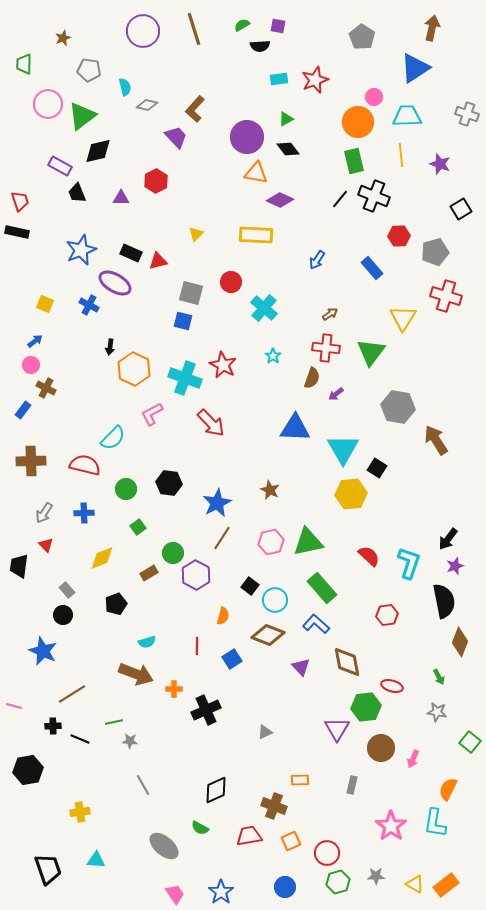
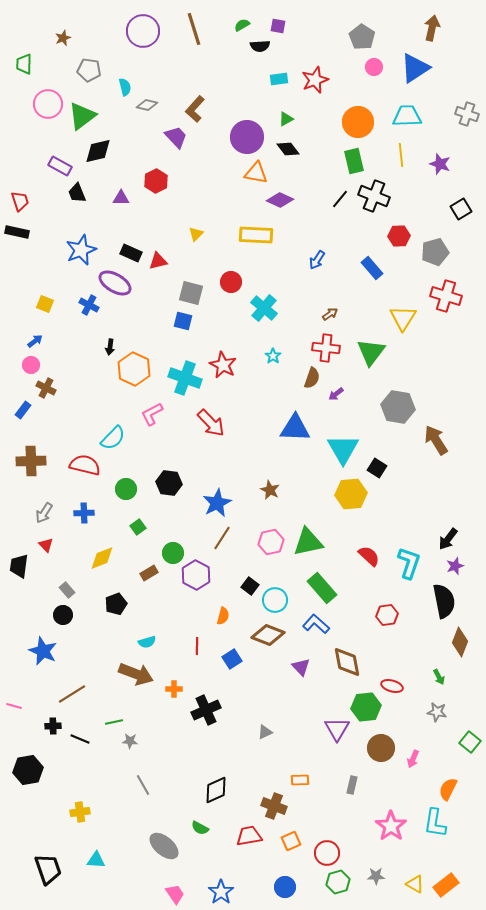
pink circle at (374, 97): moved 30 px up
